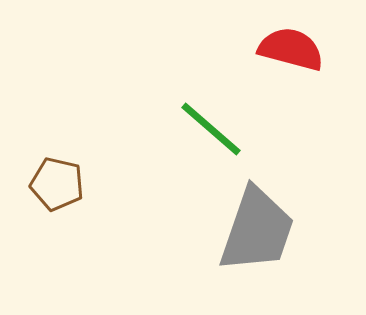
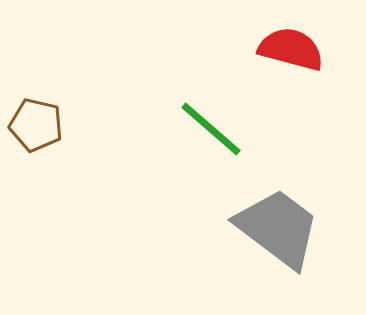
brown pentagon: moved 21 px left, 59 px up
gray trapezoid: moved 21 px right, 2 px up; rotated 72 degrees counterclockwise
